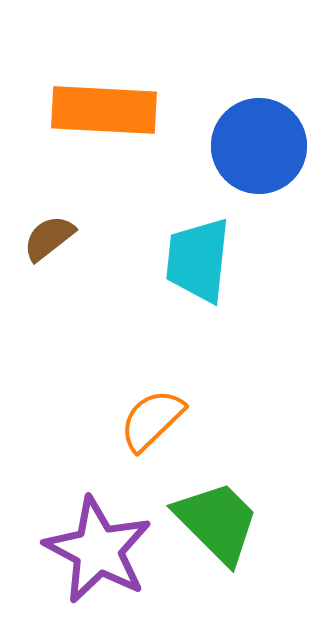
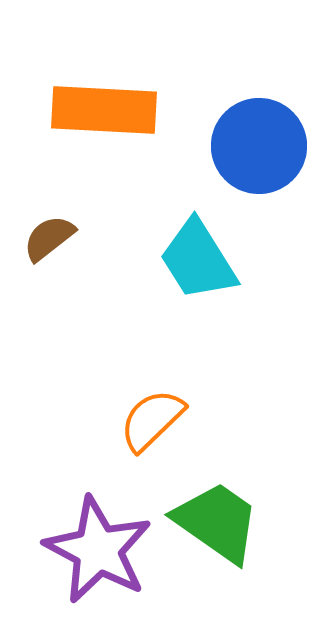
cyan trapezoid: rotated 38 degrees counterclockwise
green trapezoid: rotated 10 degrees counterclockwise
